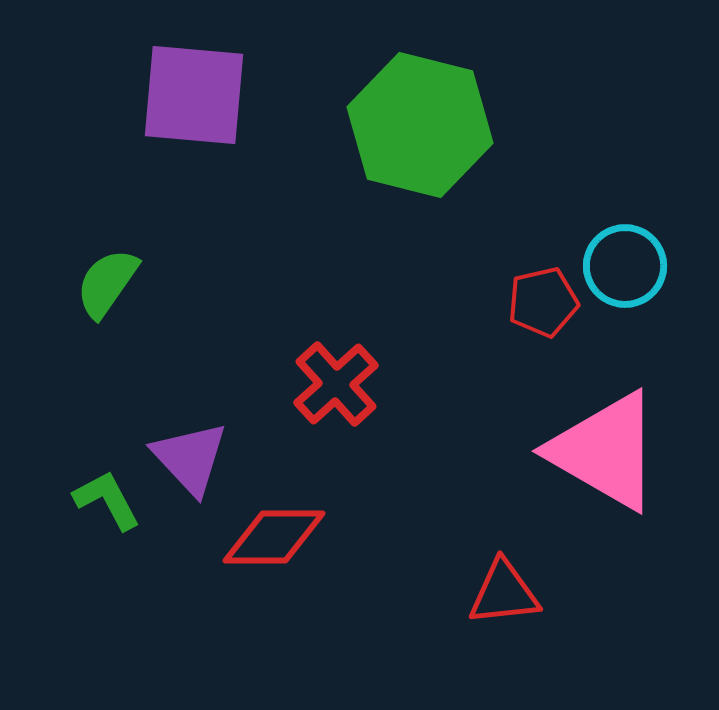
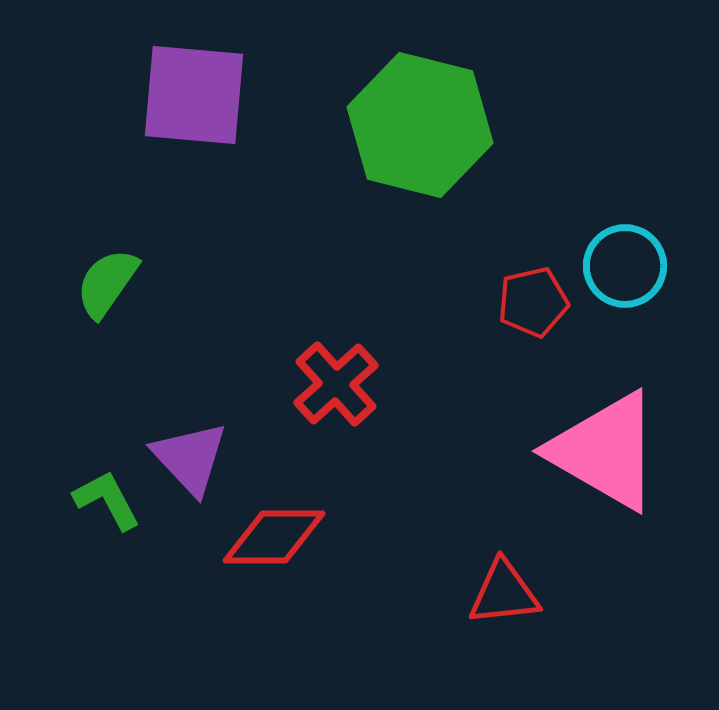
red pentagon: moved 10 px left
